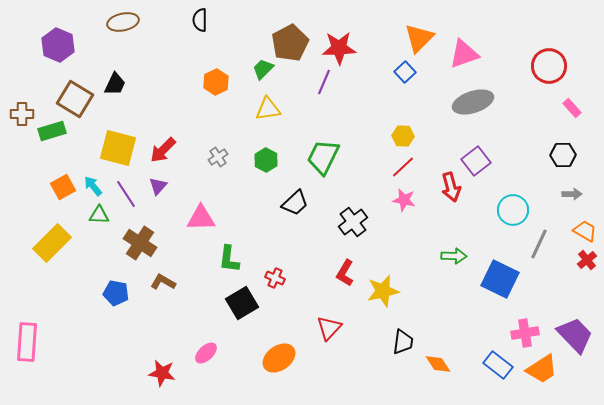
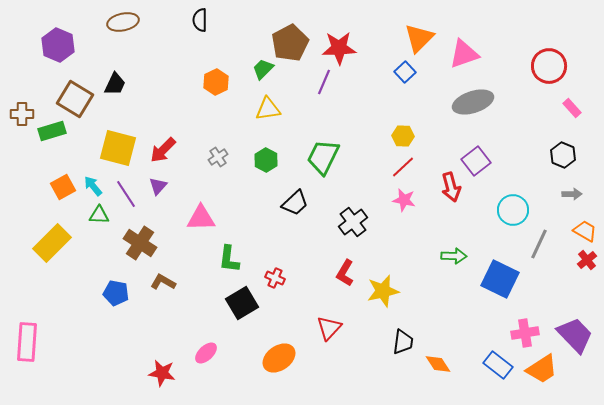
black hexagon at (563, 155): rotated 25 degrees clockwise
